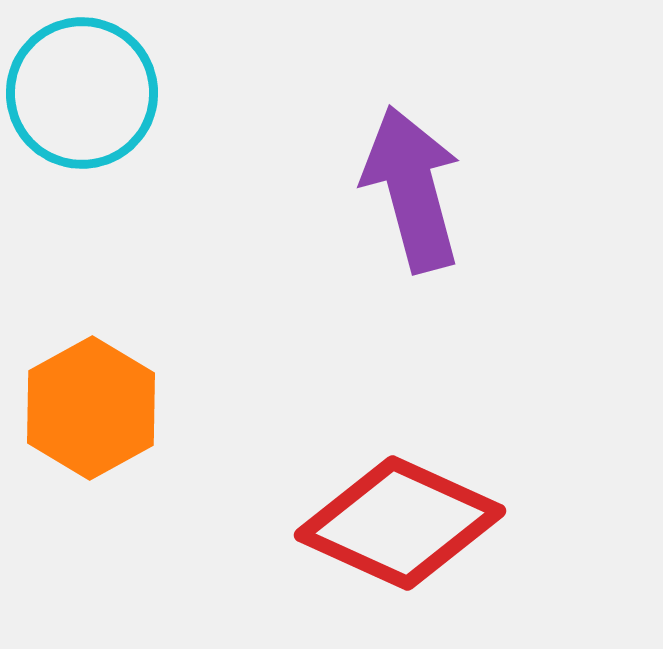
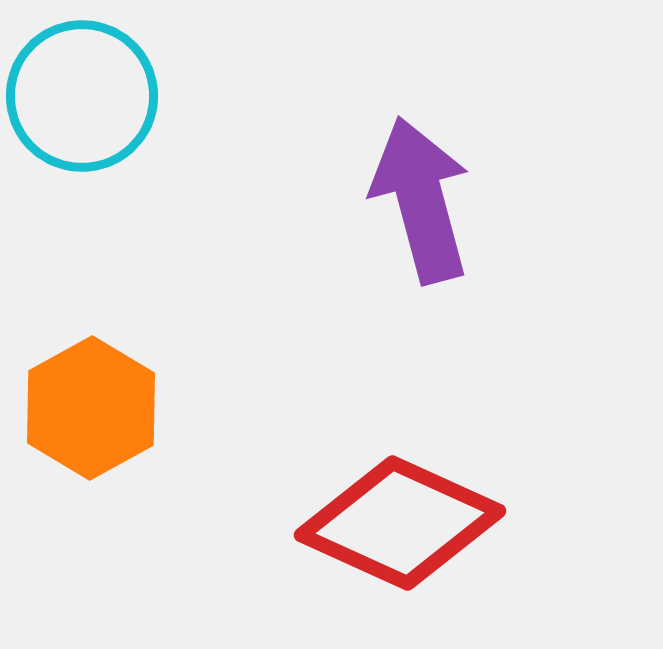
cyan circle: moved 3 px down
purple arrow: moved 9 px right, 11 px down
